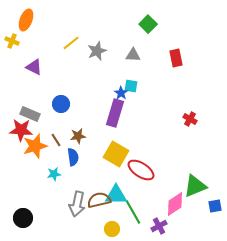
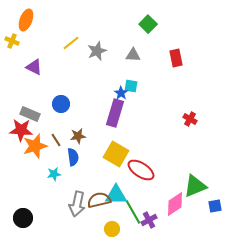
purple cross: moved 10 px left, 6 px up
